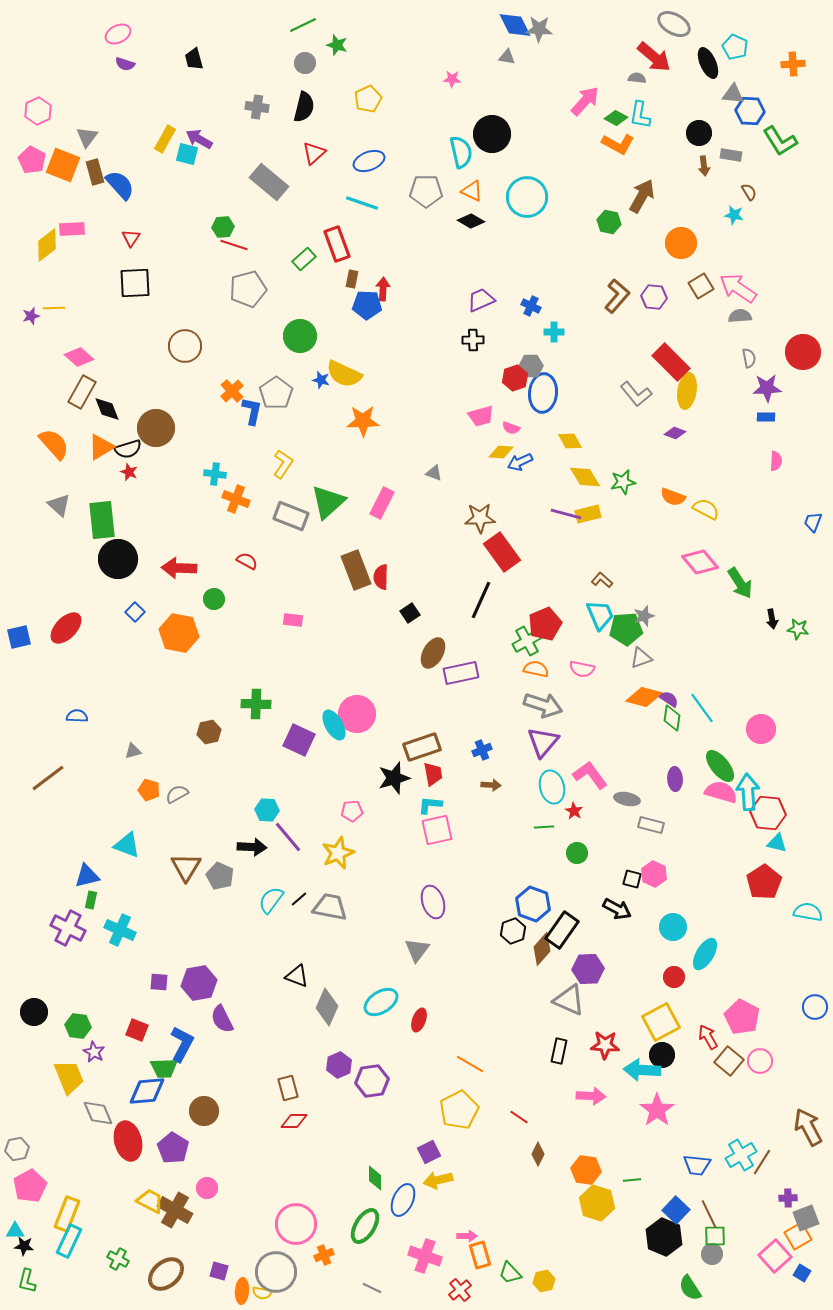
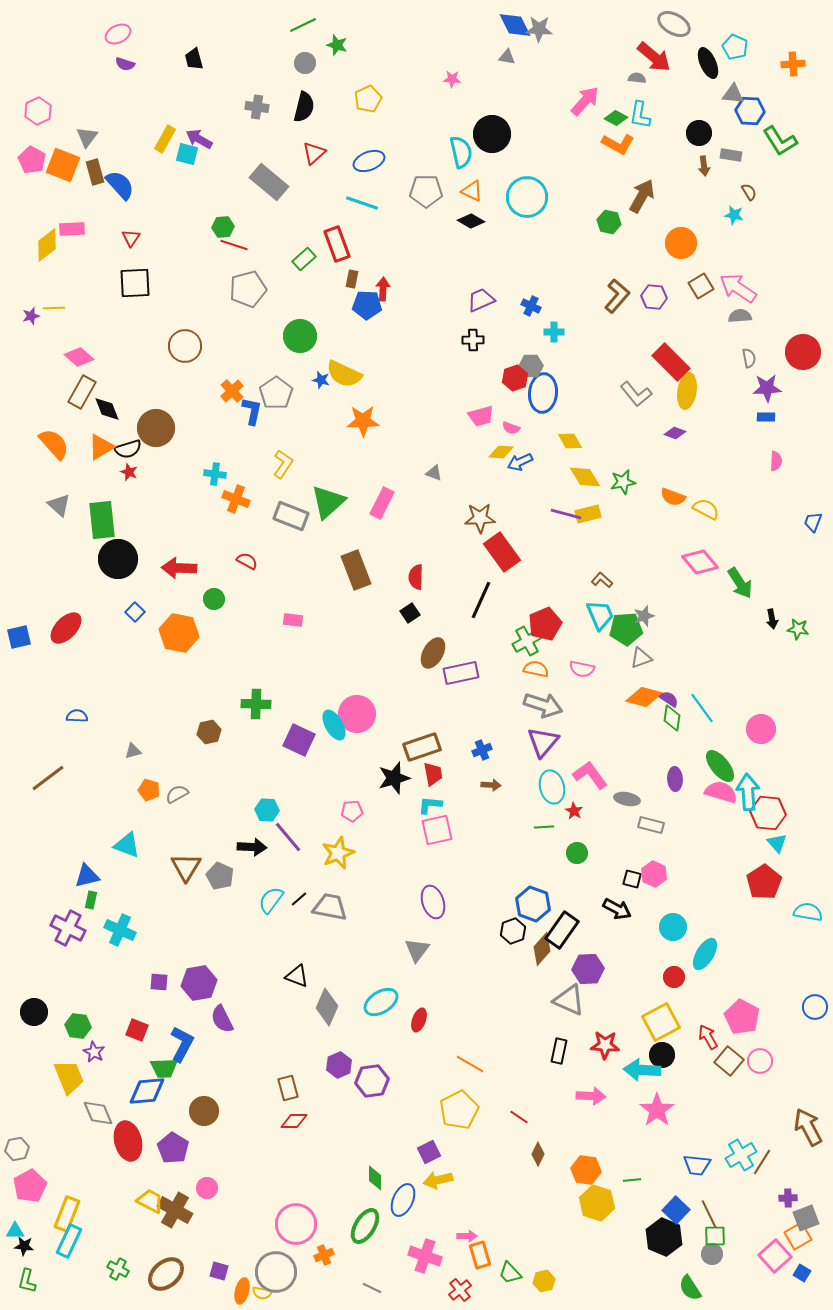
red semicircle at (381, 577): moved 35 px right
cyan triangle at (777, 843): rotated 35 degrees clockwise
green cross at (118, 1259): moved 10 px down
orange ellipse at (242, 1291): rotated 10 degrees clockwise
